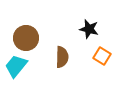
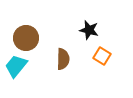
black star: moved 1 px down
brown semicircle: moved 1 px right, 2 px down
